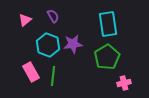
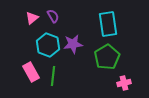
pink triangle: moved 7 px right, 2 px up
